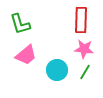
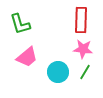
pink star: moved 1 px left
pink trapezoid: moved 1 px right, 2 px down
cyan circle: moved 1 px right, 2 px down
